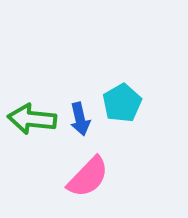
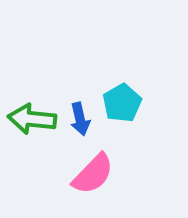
pink semicircle: moved 5 px right, 3 px up
